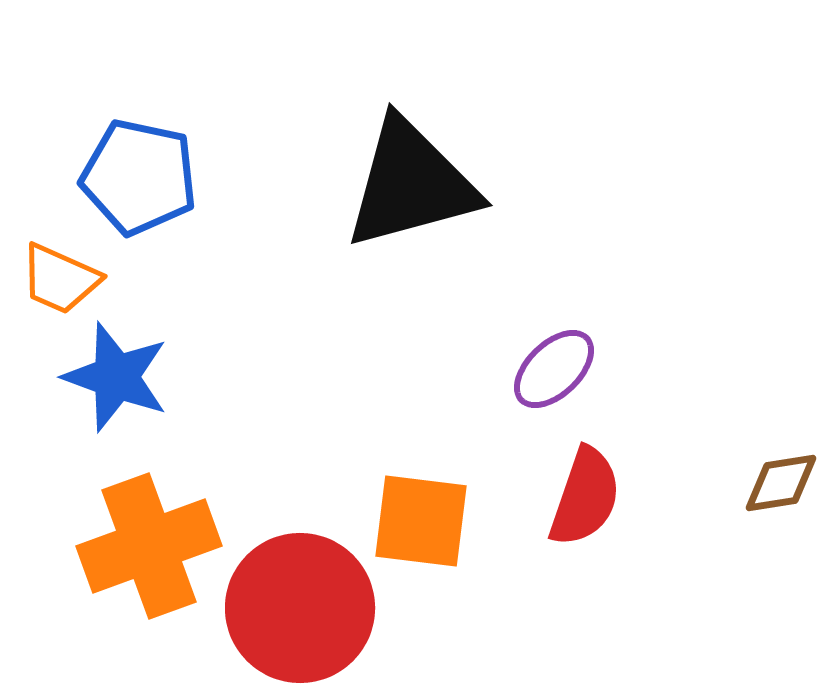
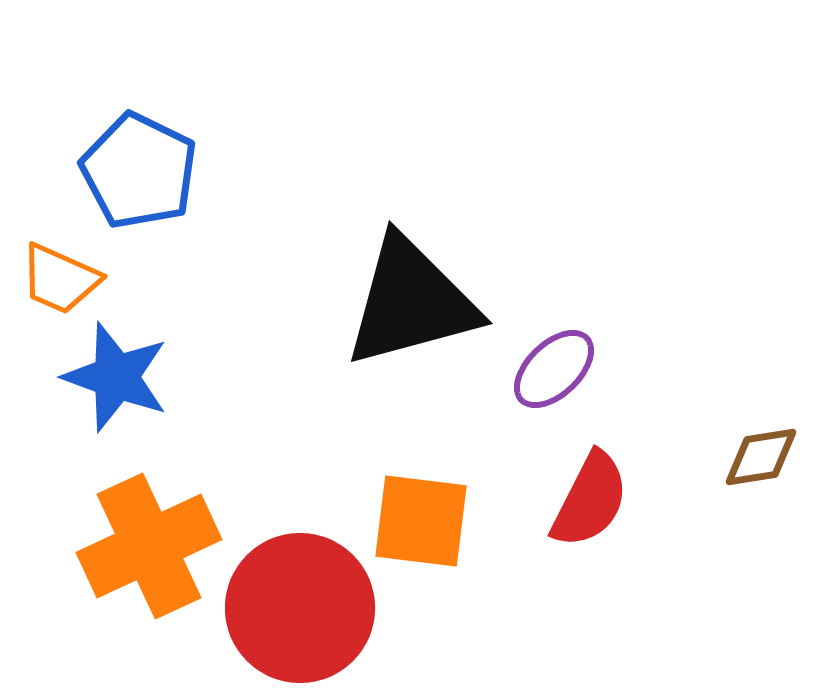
blue pentagon: moved 6 px up; rotated 14 degrees clockwise
black triangle: moved 118 px down
brown diamond: moved 20 px left, 26 px up
red semicircle: moved 5 px right, 3 px down; rotated 8 degrees clockwise
orange cross: rotated 5 degrees counterclockwise
